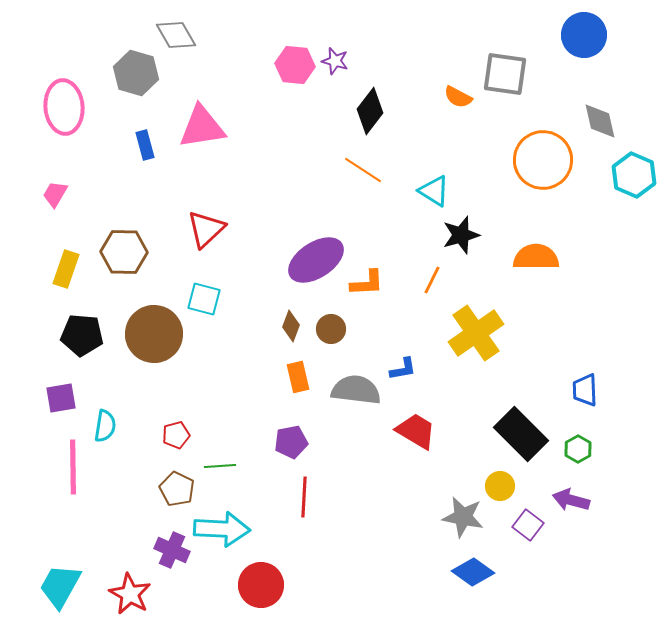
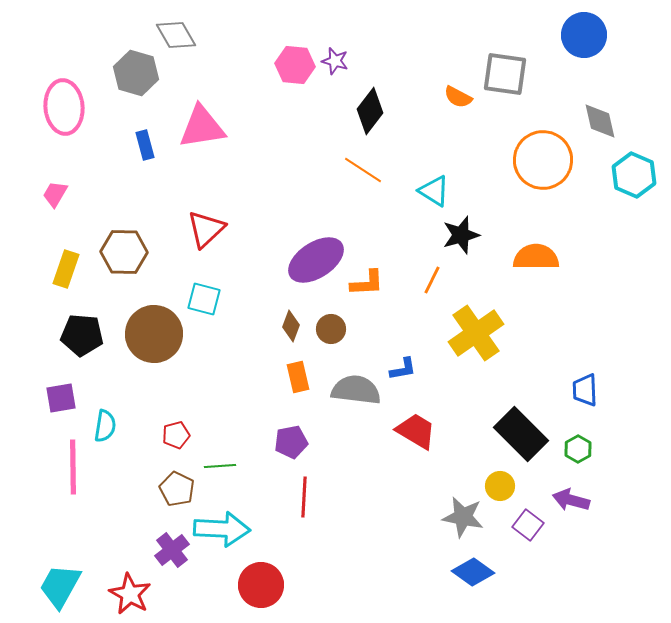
purple cross at (172, 550): rotated 28 degrees clockwise
